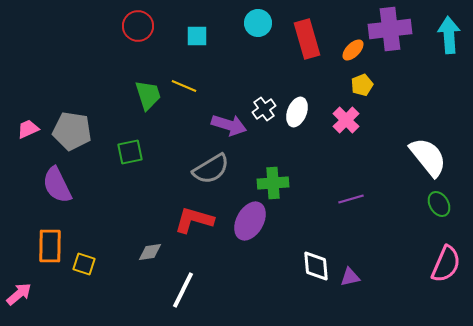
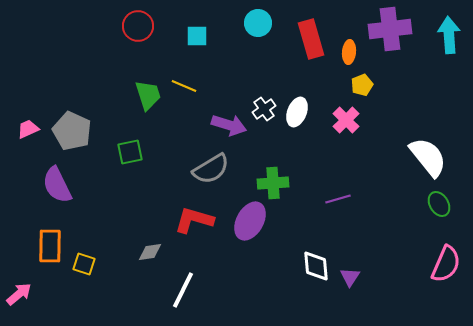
red rectangle: moved 4 px right
orange ellipse: moved 4 px left, 2 px down; rotated 40 degrees counterclockwise
gray pentagon: rotated 15 degrees clockwise
purple line: moved 13 px left
purple triangle: rotated 45 degrees counterclockwise
